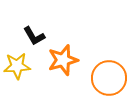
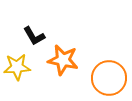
orange star: rotated 28 degrees clockwise
yellow star: moved 1 px down
